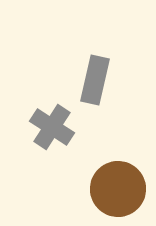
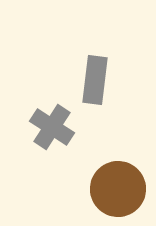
gray rectangle: rotated 6 degrees counterclockwise
